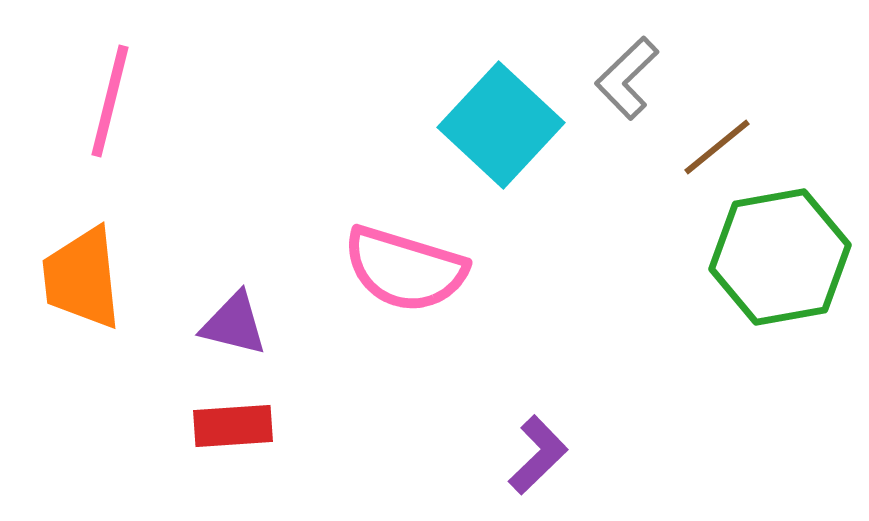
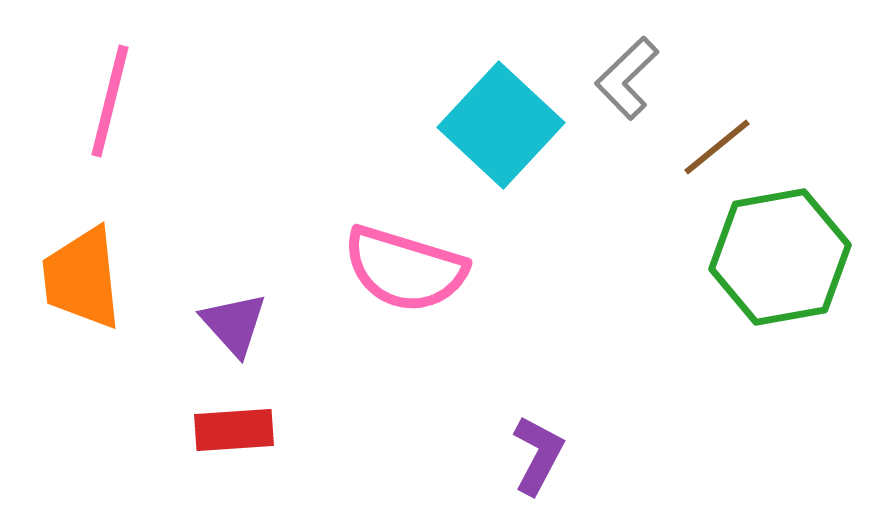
purple triangle: rotated 34 degrees clockwise
red rectangle: moved 1 px right, 4 px down
purple L-shape: rotated 18 degrees counterclockwise
